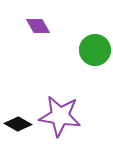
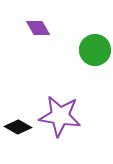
purple diamond: moved 2 px down
black diamond: moved 3 px down
